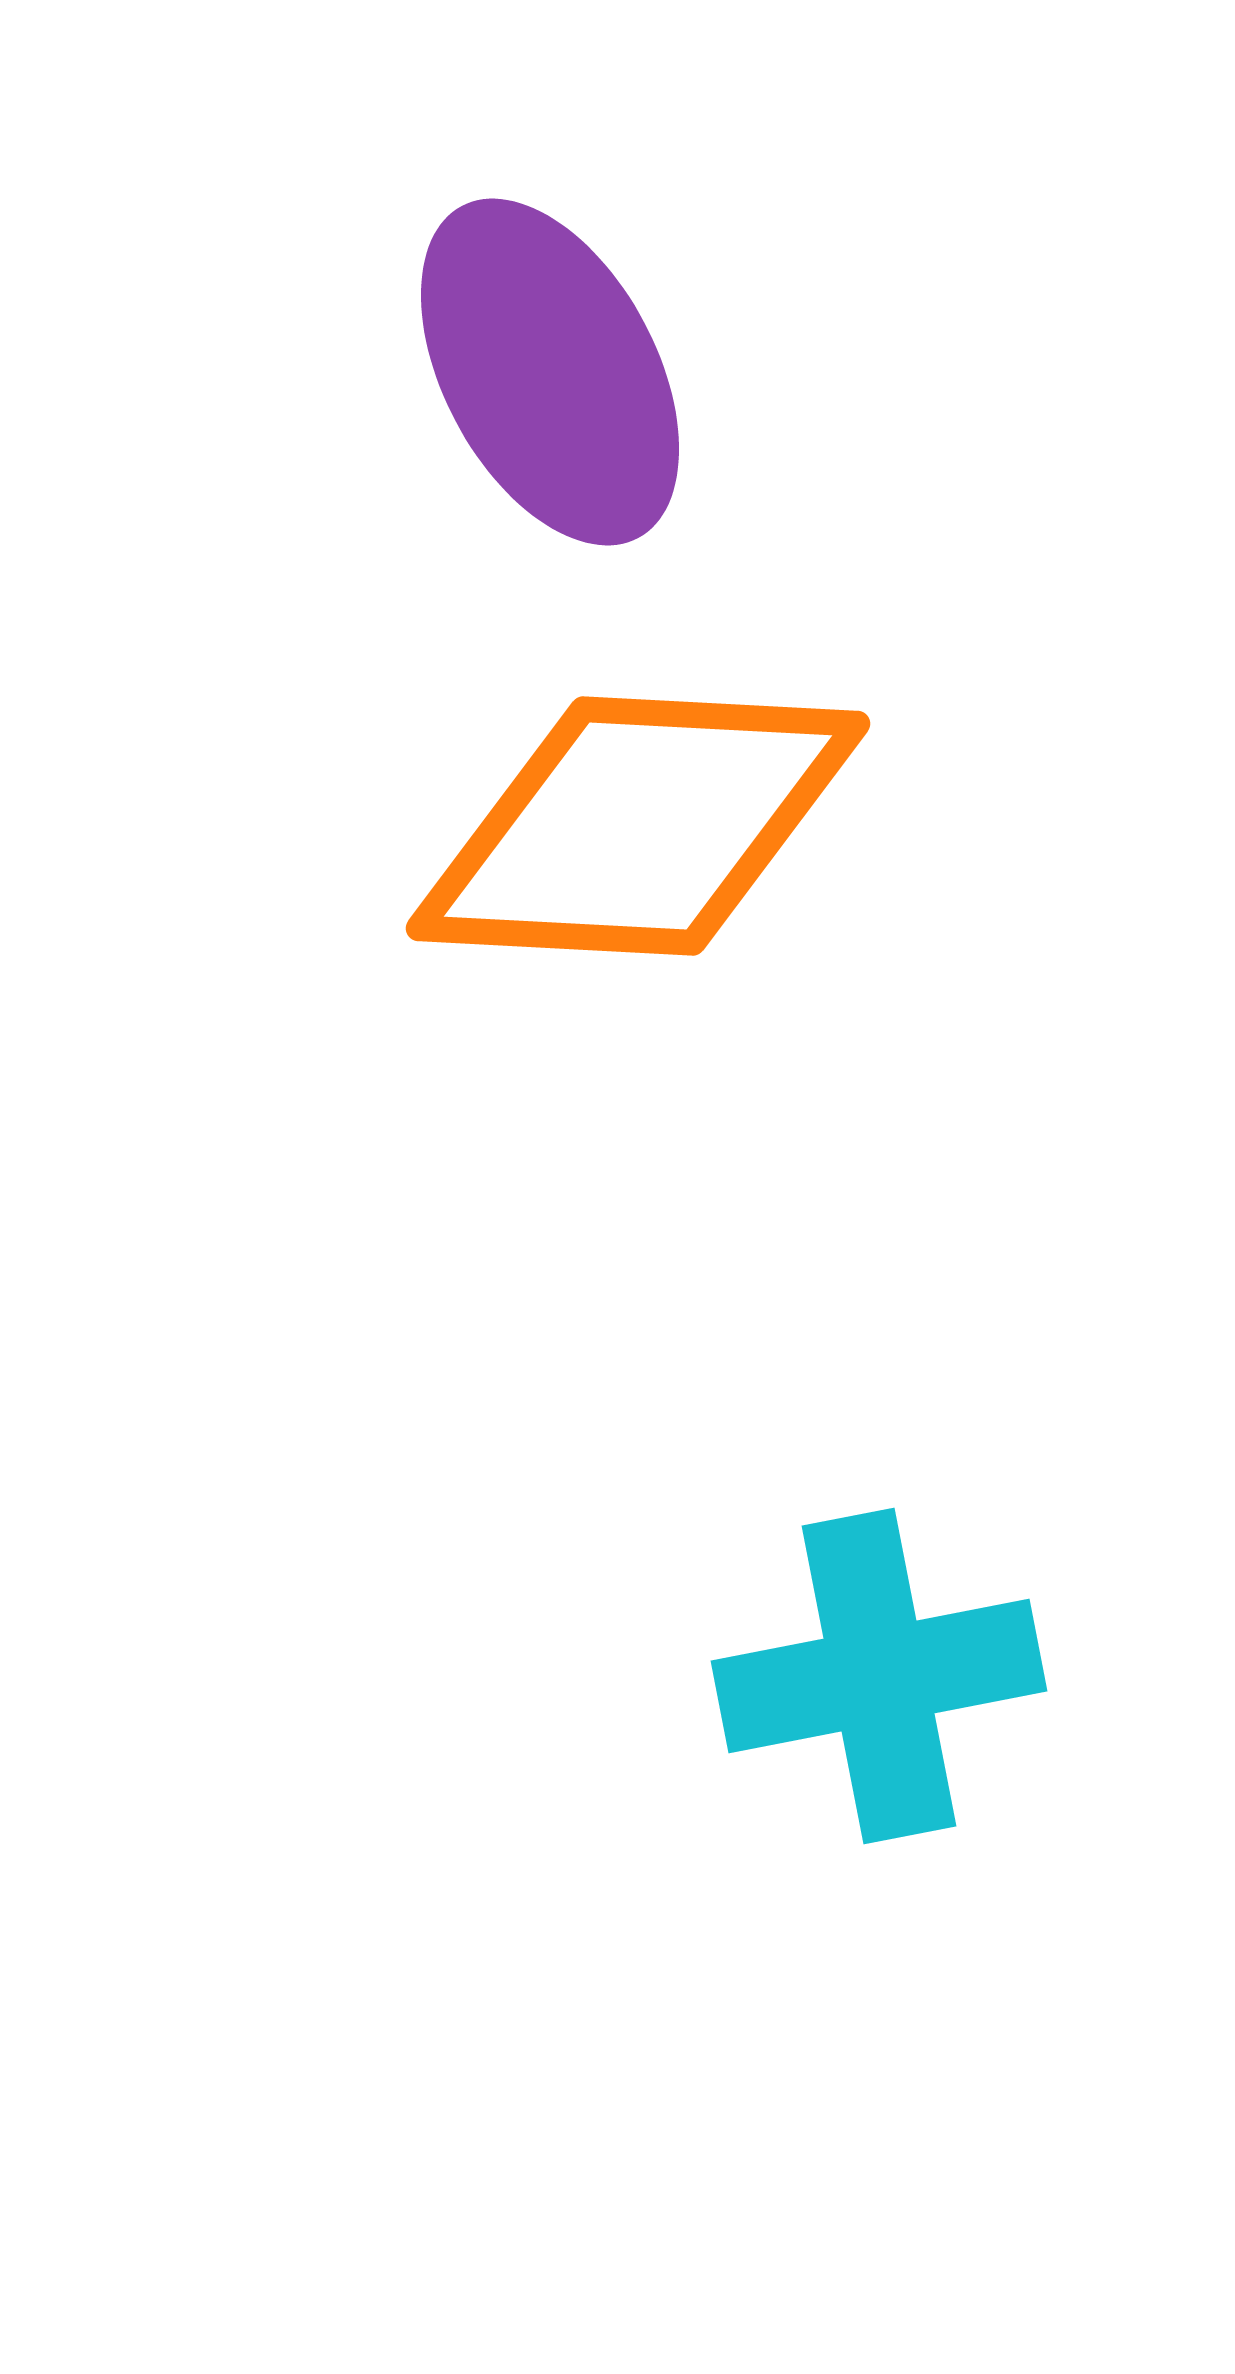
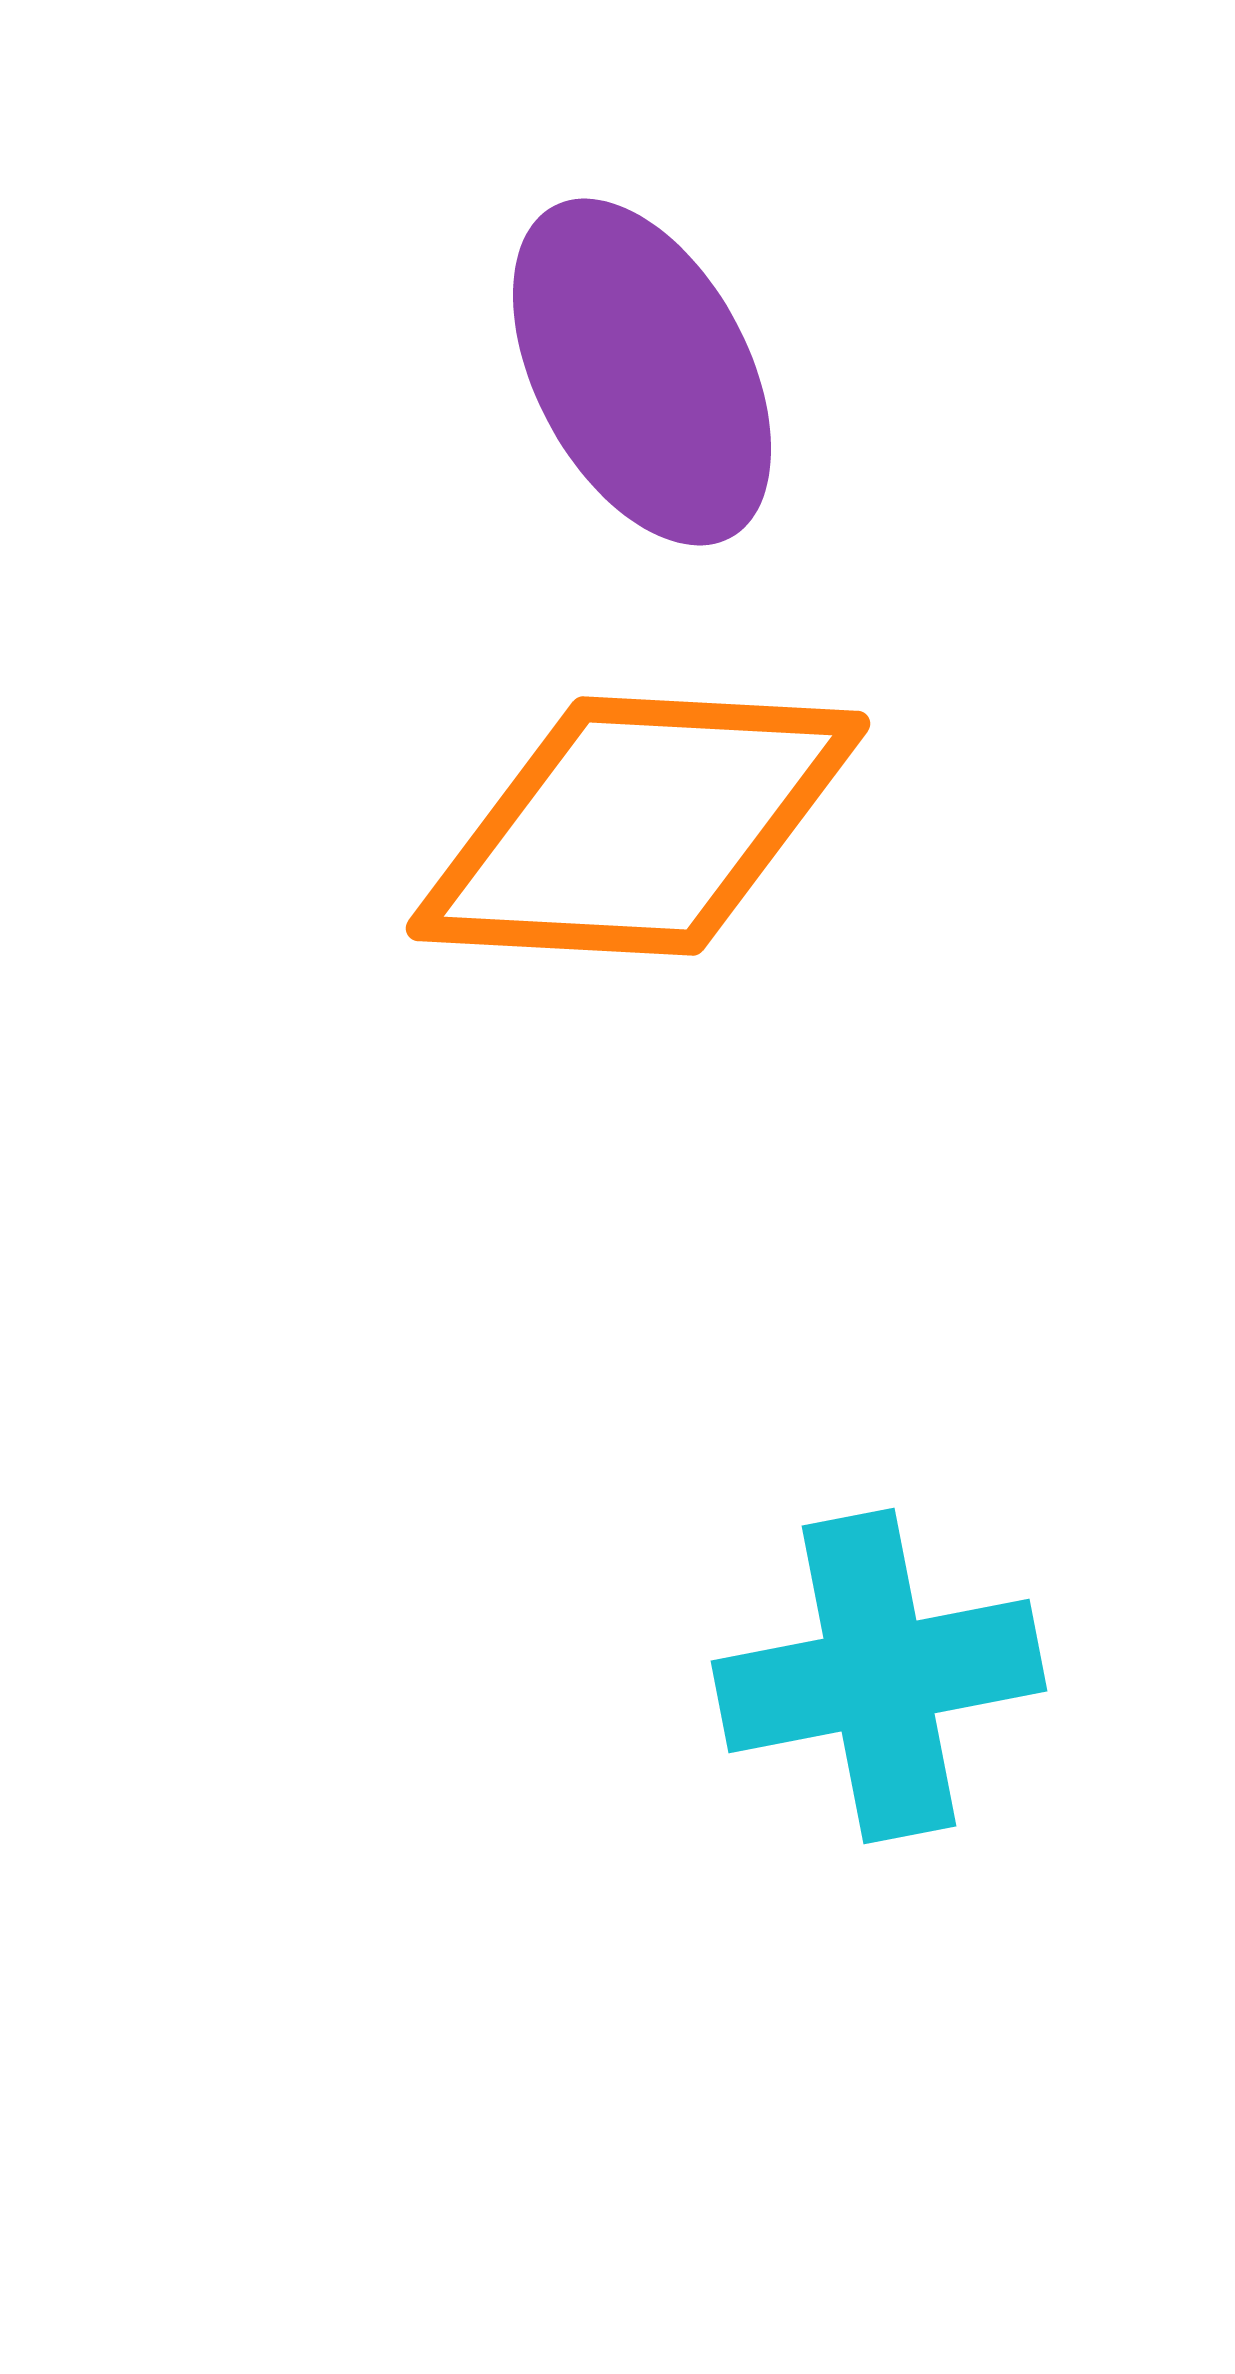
purple ellipse: moved 92 px right
